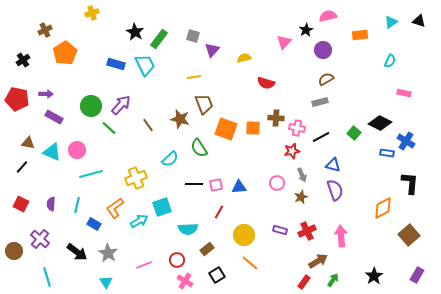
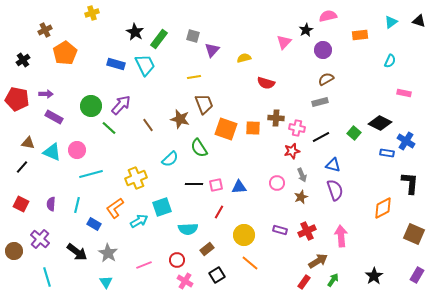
brown square at (409, 235): moved 5 px right, 1 px up; rotated 25 degrees counterclockwise
